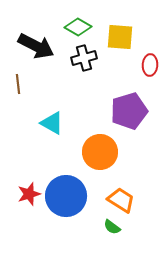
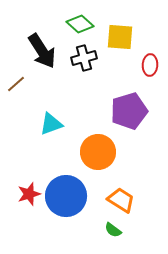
green diamond: moved 2 px right, 3 px up; rotated 12 degrees clockwise
black arrow: moved 6 px right, 5 px down; rotated 30 degrees clockwise
brown line: moved 2 px left; rotated 54 degrees clockwise
cyan triangle: moved 1 px left, 1 px down; rotated 50 degrees counterclockwise
orange circle: moved 2 px left
green semicircle: moved 1 px right, 3 px down
